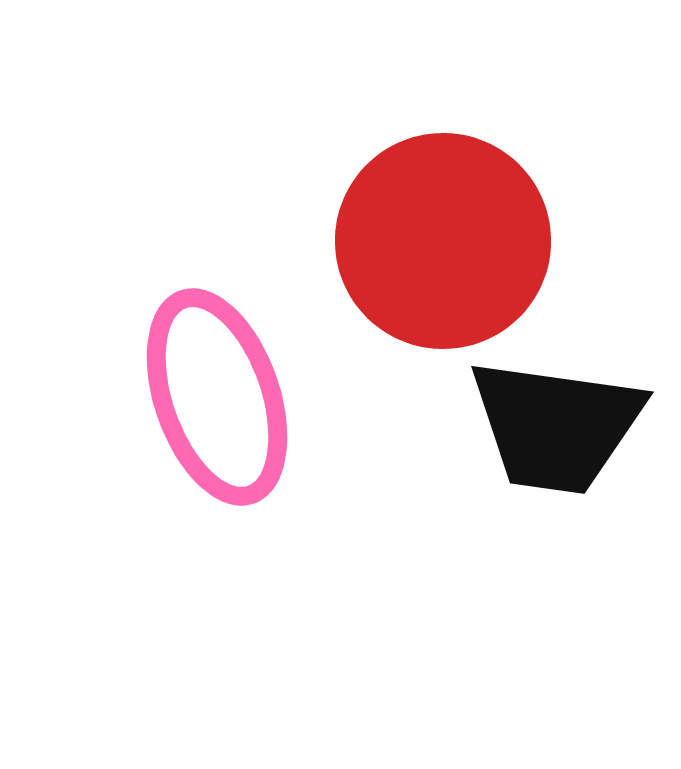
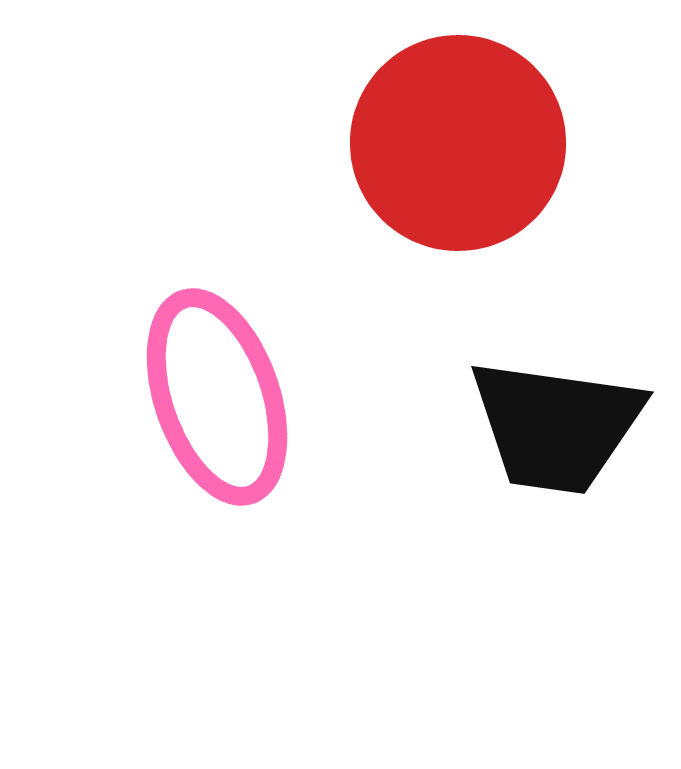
red circle: moved 15 px right, 98 px up
